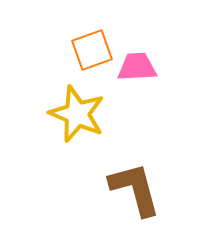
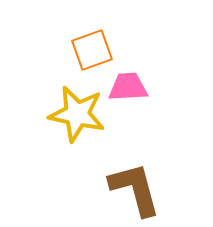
pink trapezoid: moved 9 px left, 20 px down
yellow star: rotated 10 degrees counterclockwise
